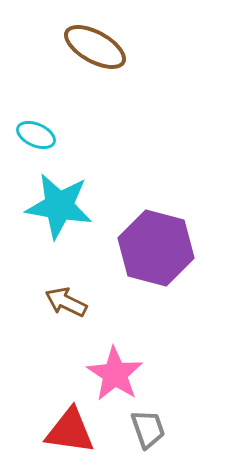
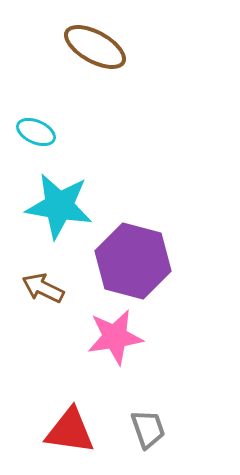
cyan ellipse: moved 3 px up
purple hexagon: moved 23 px left, 13 px down
brown arrow: moved 23 px left, 14 px up
pink star: moved 37 px up; rotated 30 degrees clockwise
